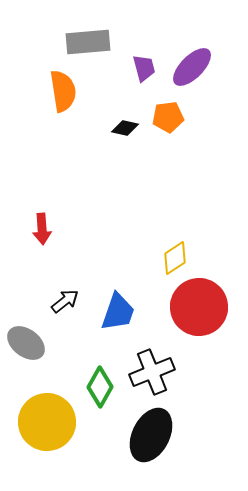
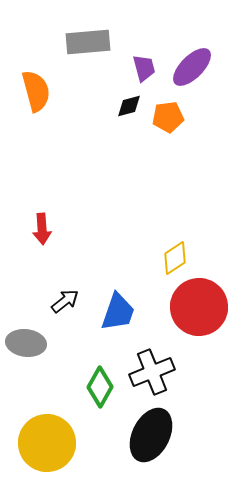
orange semicircle: moved 27 px left; rotated 6 degrees counterclockwise
black diamond: moved 4 px right, 22 px up; rotated 28 degrees counterclockwise
gray ellipse: rotated 30 degrees counterclockwise
yellow circle: moved 21 px down
